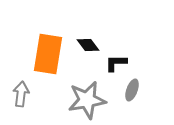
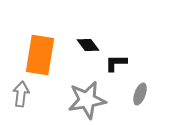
orange rectangle: moved 8 px left, 1 px down
gray ellipse: moved 8 px right, 4 px down
